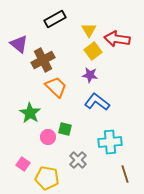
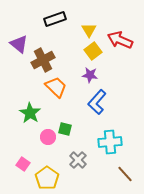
black rectangle: rotated 10 degrees clockwise
red arrow: moved 3 px right, 1 px down; rotated 15 degrees clockwise
blue L-shape: rotated 85 degrees counterclockwise
brown line: rotated 24 degrees counterclockwise
yellow pentagon: rotated 25 degrees clockwise
